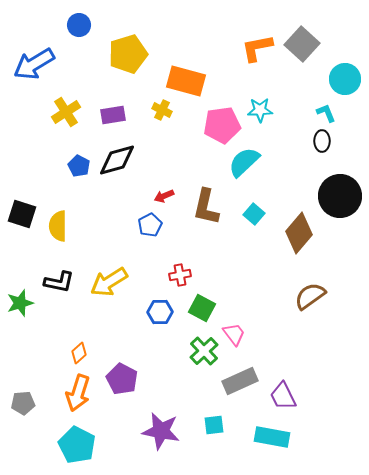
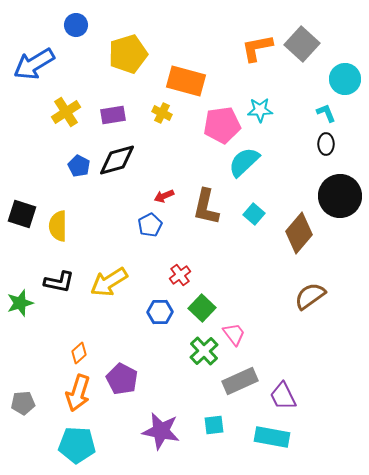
blue circle at (79, 25): moved 3 px left
yellow cross at (162, 110): moved 3 px down
black ellipse at (322, 141): moved 4 px right, 3 px down
red cross at (180, 275): rotated 25 degrees counterclockwise
green square at (202, 308): rotated 16 degrees clockwise
cyan pentagon at (77, 445): rotated 24 degrees counterclockwise
